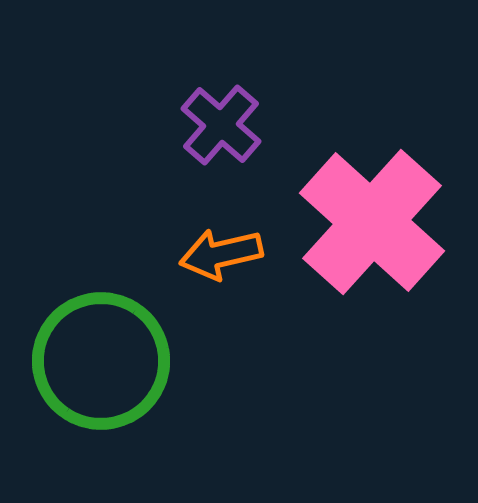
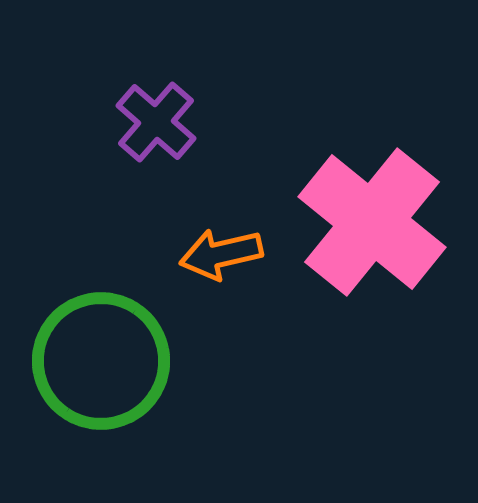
purple cross: moved 65 px left, 3 px up
pink cross: rotated 3 degrees counterclockwise
